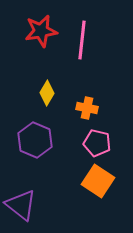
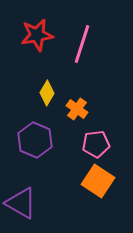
red star: moved 4 px left, 4 px down
pink line: moved 4 px down; rotated 12 degrees clockwise
orange cross: moved 10 px left, 1 px down; rotated 25 degrees clockwise
pink pentagon: moved 1 px left, 1 px down; rotated 20 degrees counterclockwise
purple triangle: moved 2 px up; rotated 8 degrees counterclockwise
